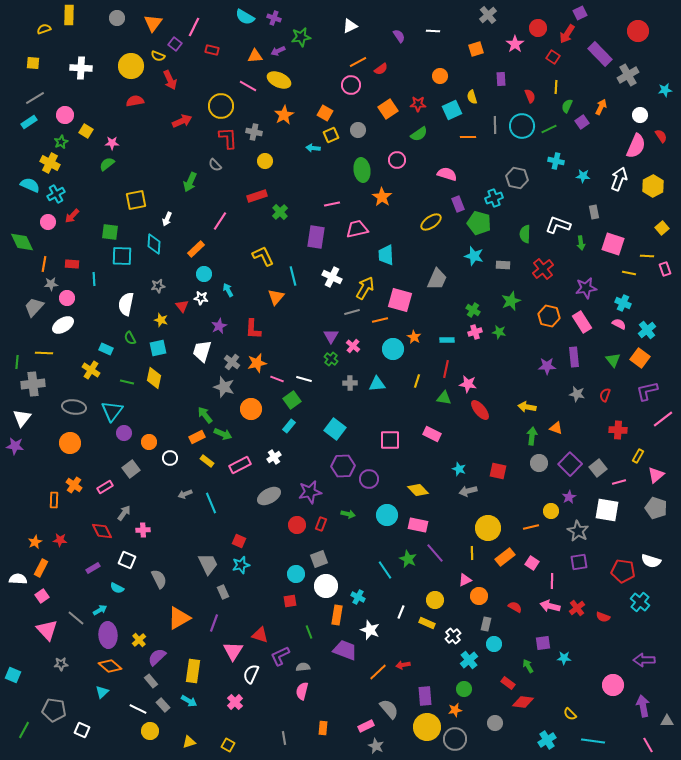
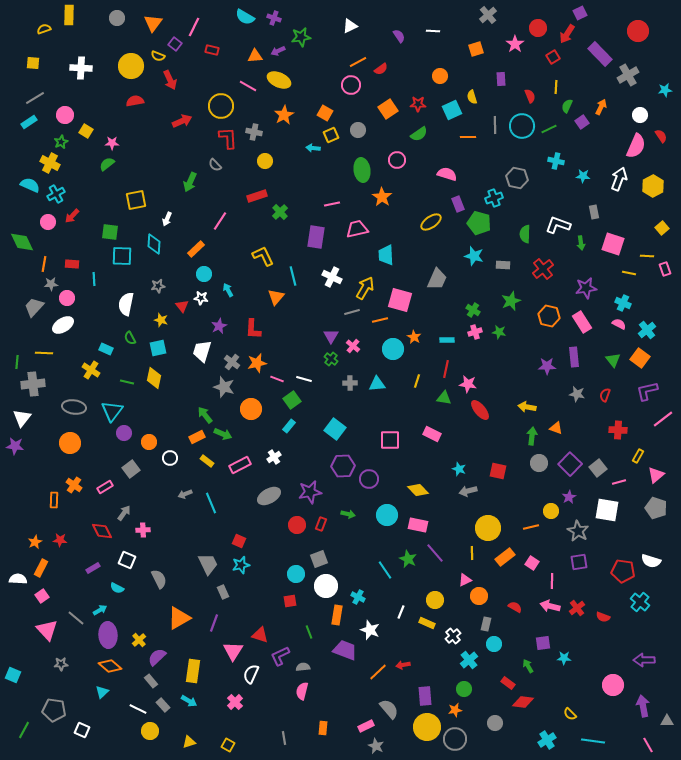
red square at (553, 57): rotated 24 degrees clockwise
